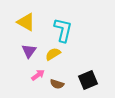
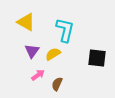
cyan L-shape: moved 2 px right
purple triangle: moved 3 px right
black square: moved 9 px right, 22 px up; rotated 30 degrees clockwise
brown semicircle: rotated 96 degrees clockwise
